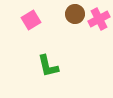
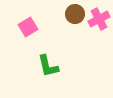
pink square: moved 3 px left, 7 px down
